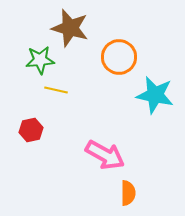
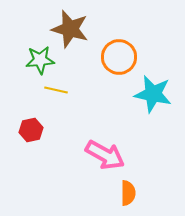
brown star: moved 1 px down
cyan star: moved 2 px left, 1 px up
